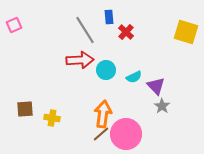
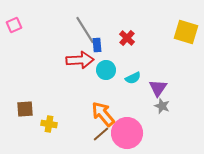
blue rectangle: moved 12 px left, 28 px down
red cross: moved 1 px right, 6 px down
cyan semicircle: moved 1 px left, 1 px down
purple triangle: moved 2 px right, 2 px down; rotated 18 degrees clockwise
gray star: rotated 14 degrees counterclockwise
orange arrow: rotated 48 degrees counterclockwise
yellow cross: moved 3 px left, 6 px down
pink circle: moved 1 px right, 1 px up
